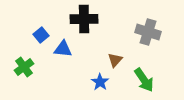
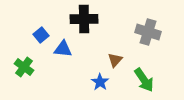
green cross: rotated 18 degrees counterclockwise
